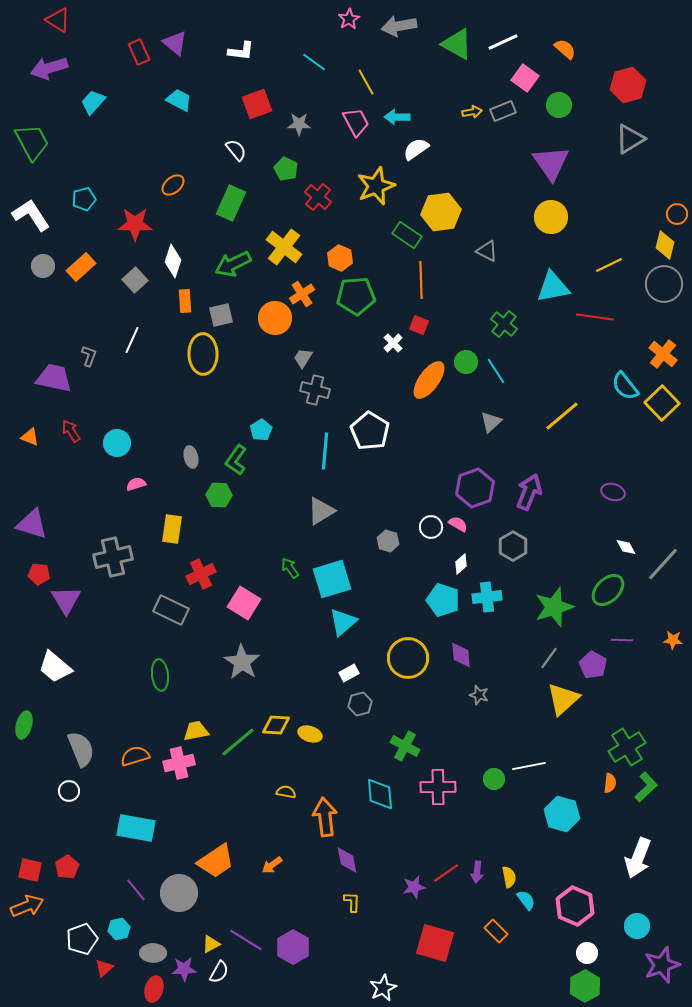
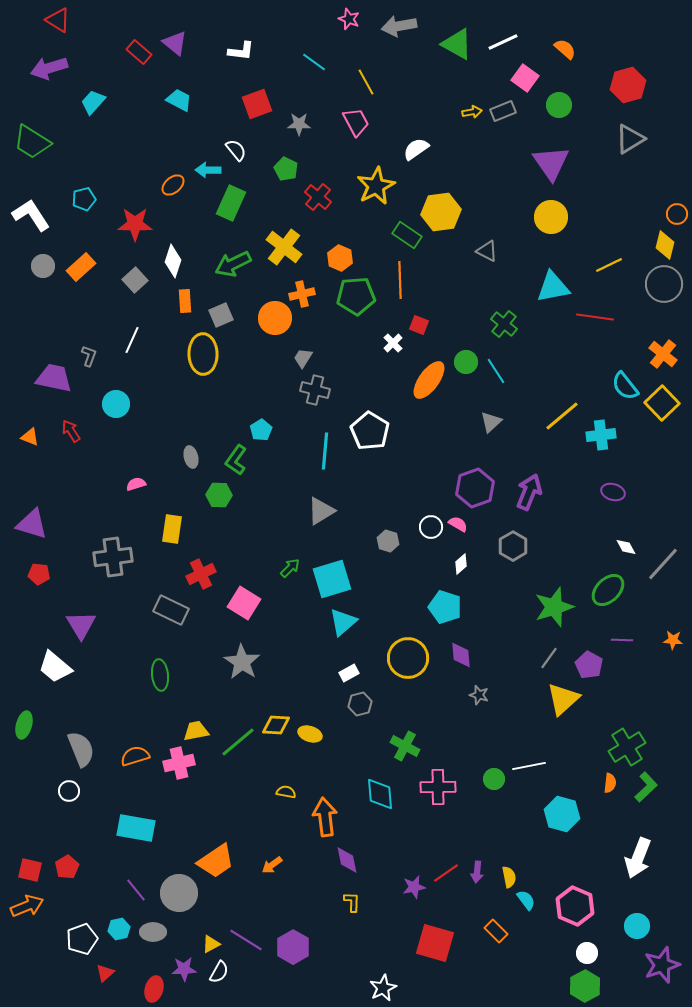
pink star at (349, 19): rotated 20 degrees counterclockwise
red rectangle at (139, 52): rotated 25 degrees counterclockwise
cyan arrow at (397, 117): moved 189 px left, 53 px down
green trapezoid at (32, 142): rotated 150 degrees clockwise
yellow star at (376, 186): rotated 6 degrees counterclockwise
orange line at (421, 280): moved 21 px left
orange cross at (302, 294): rotated 20 degrees clockwise
gray square at (221, 315): rotated 10 degrees counterclockwise
cyan circle at (117, 443): moved 1 px left, 39 px up
gray cross at (113, 557): rotated 6 degrees clockwise
green arrow at (290, 568): rotated 80 degrees clockwise
cyan cross at (487, 597): moved 114 px right, 162 px up
purple triangle at (66, 600): moved 15 px right, 25 px down
cyan pentagon at (443, 600): moved 2 px right, 7 px down
purple pentagon at (593, 665): moved 4 px left
gray ellipse at (153, 953): moved 21 px up
red triangle at (104, 968): moved 1 px right, 5 px down
